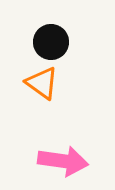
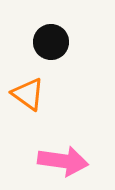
orange triangle: moved 14 px left, 11 px down
